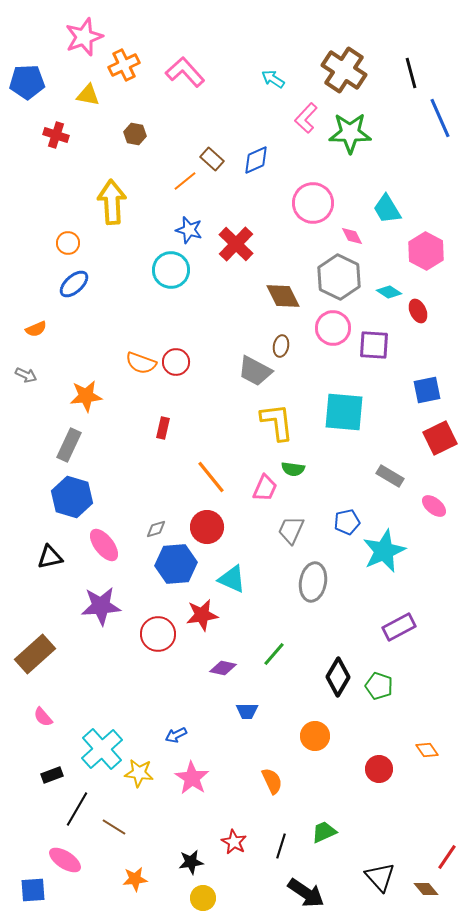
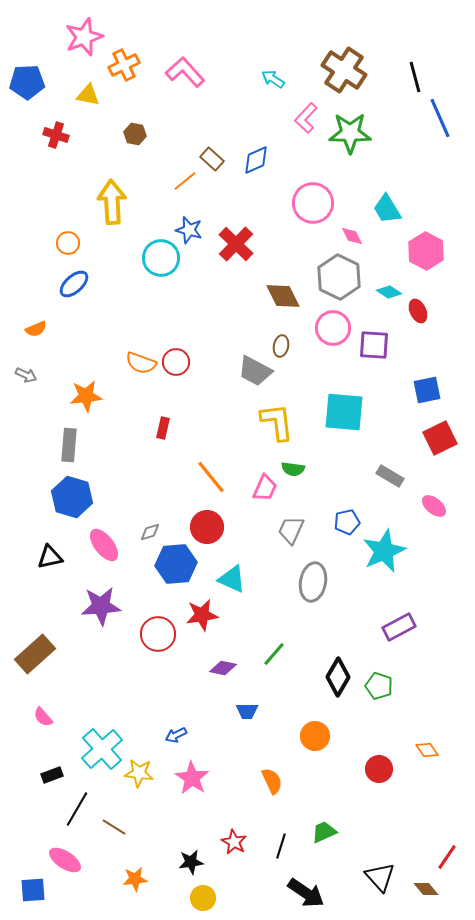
black line at (411, 73): moved 4 px right, 4 px down
cyan circle at (171, 270): moved 10 px left, 12 px up
gray rectangle at (69, 445): rotated 20 degrees counterclockwise
gray diamond at (156, 529): moved 6 px left, 3 px down
